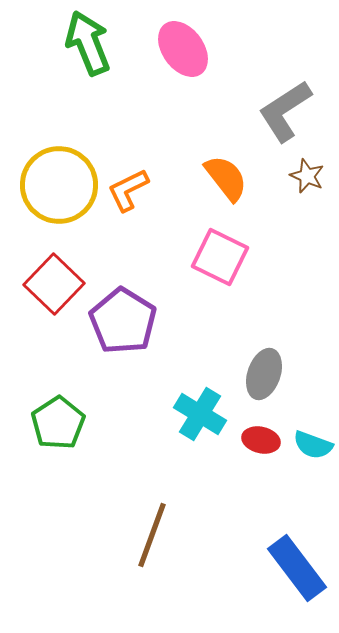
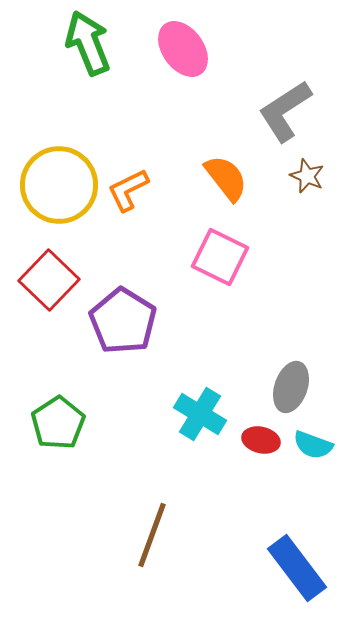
red square: moved 5 px left, 4 px up
gray ellipse: moved 27 px right, 13 px down
